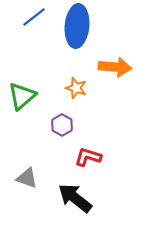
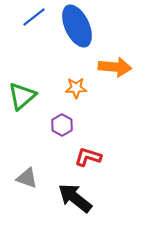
blue ellipse: rotated 30 degrees counterclockwise
orange star: rotated 20 degrees counterclockwise
